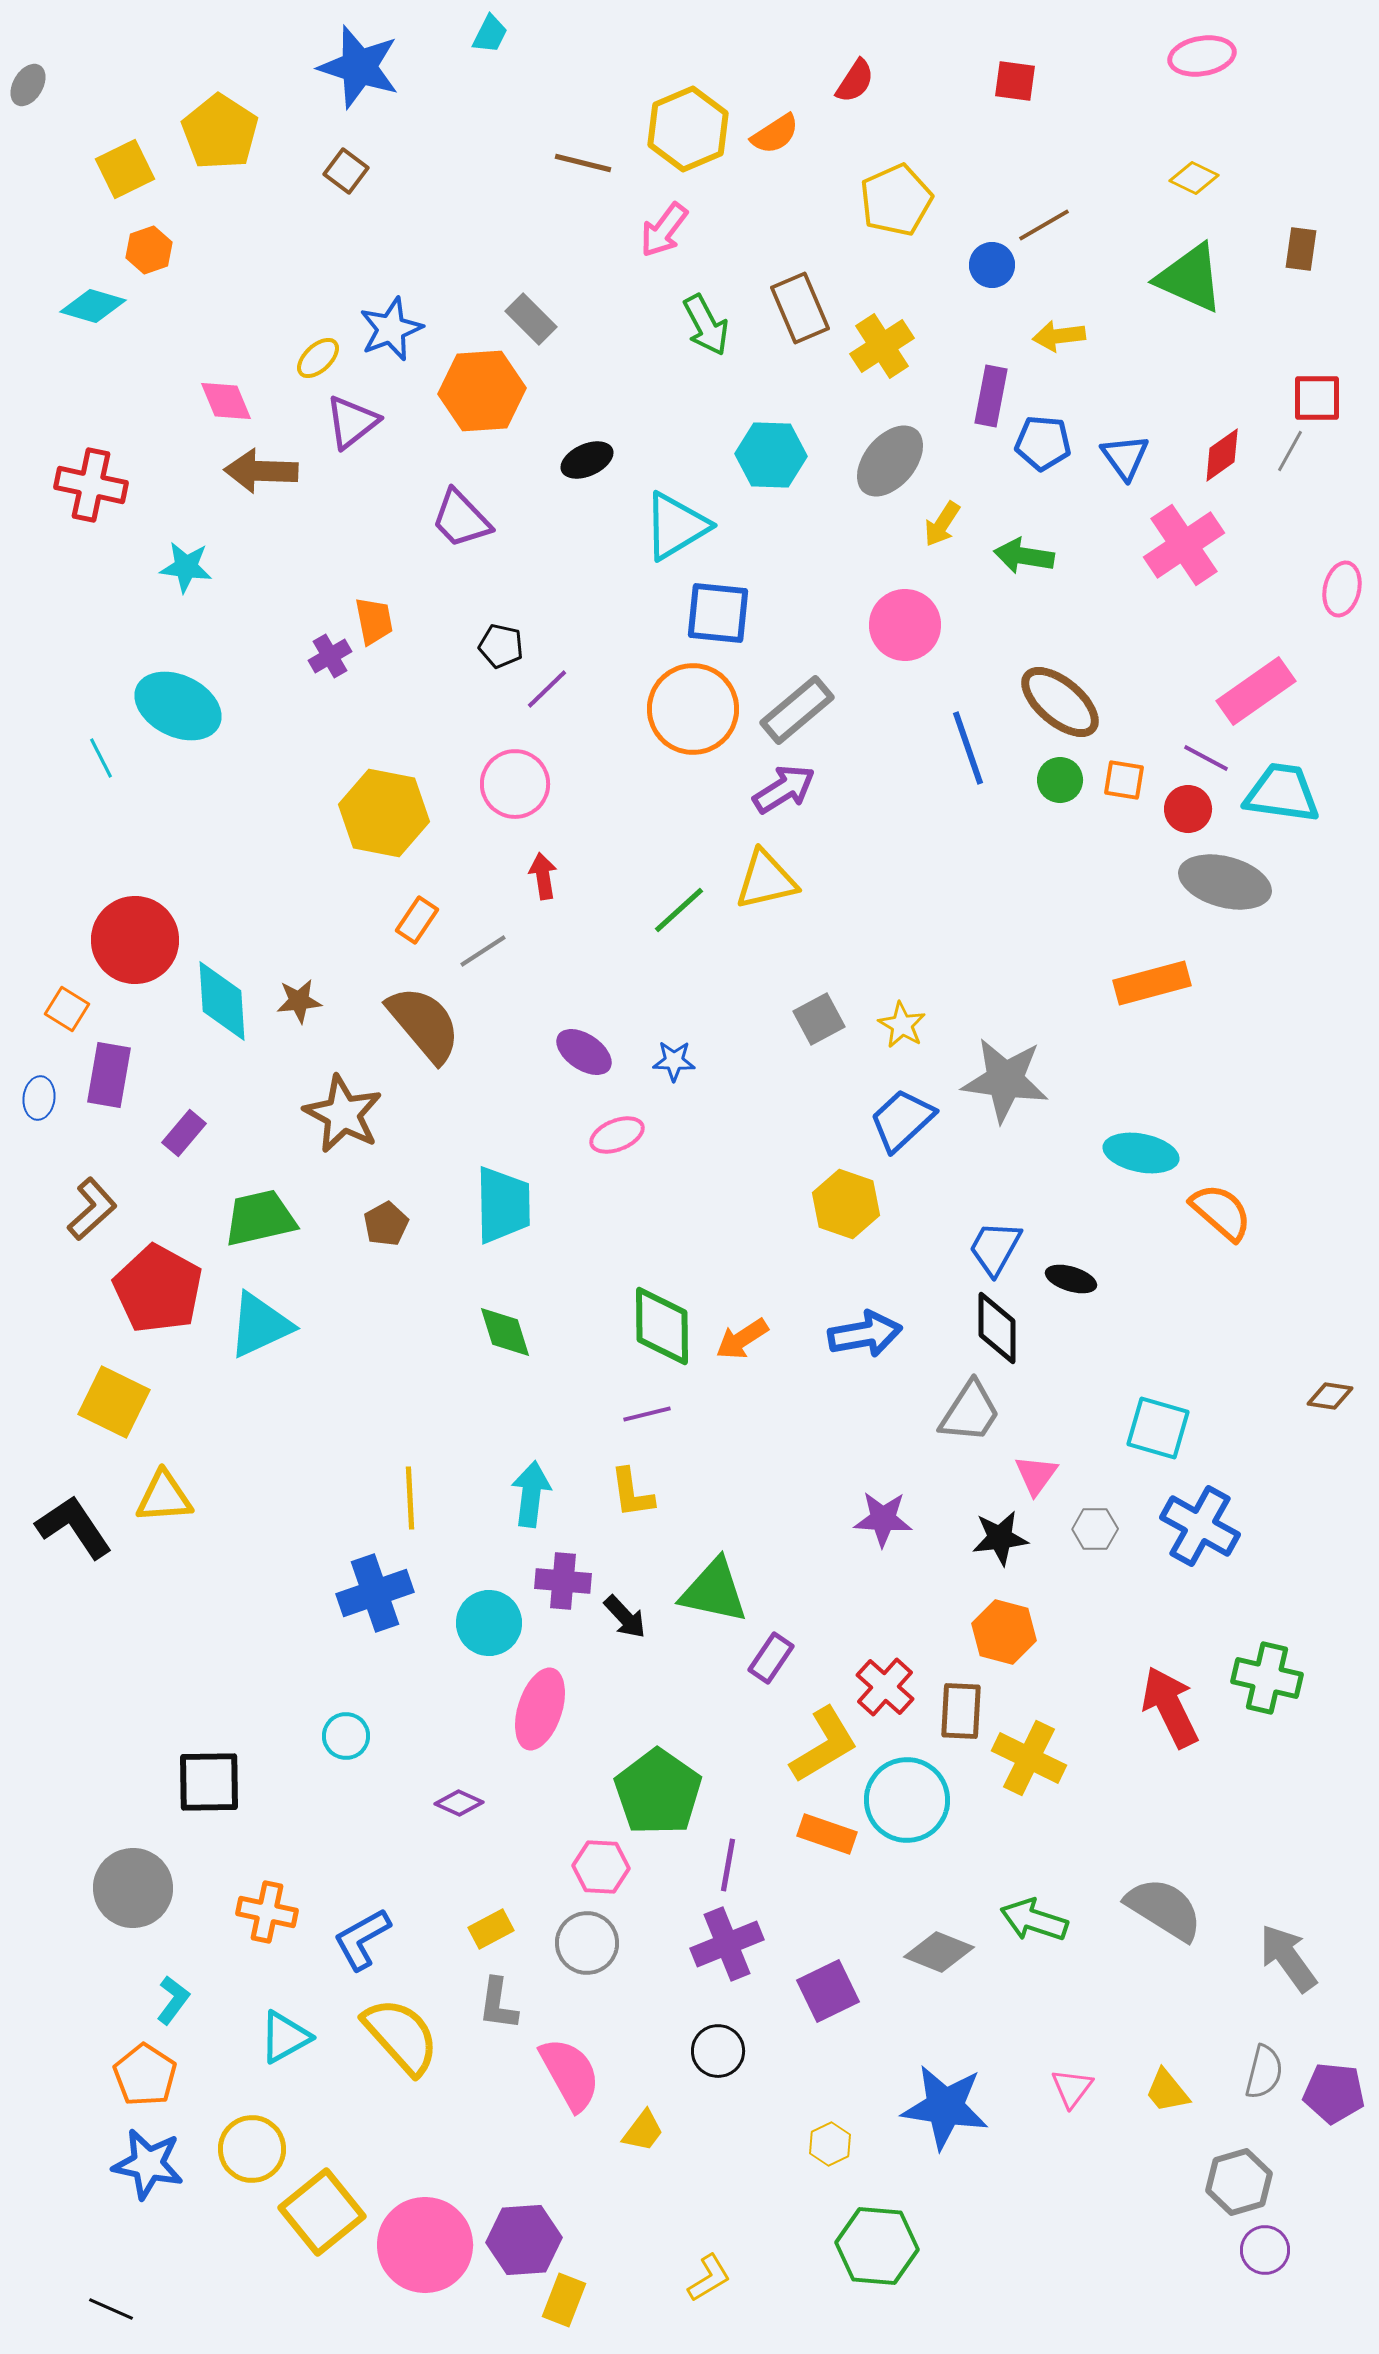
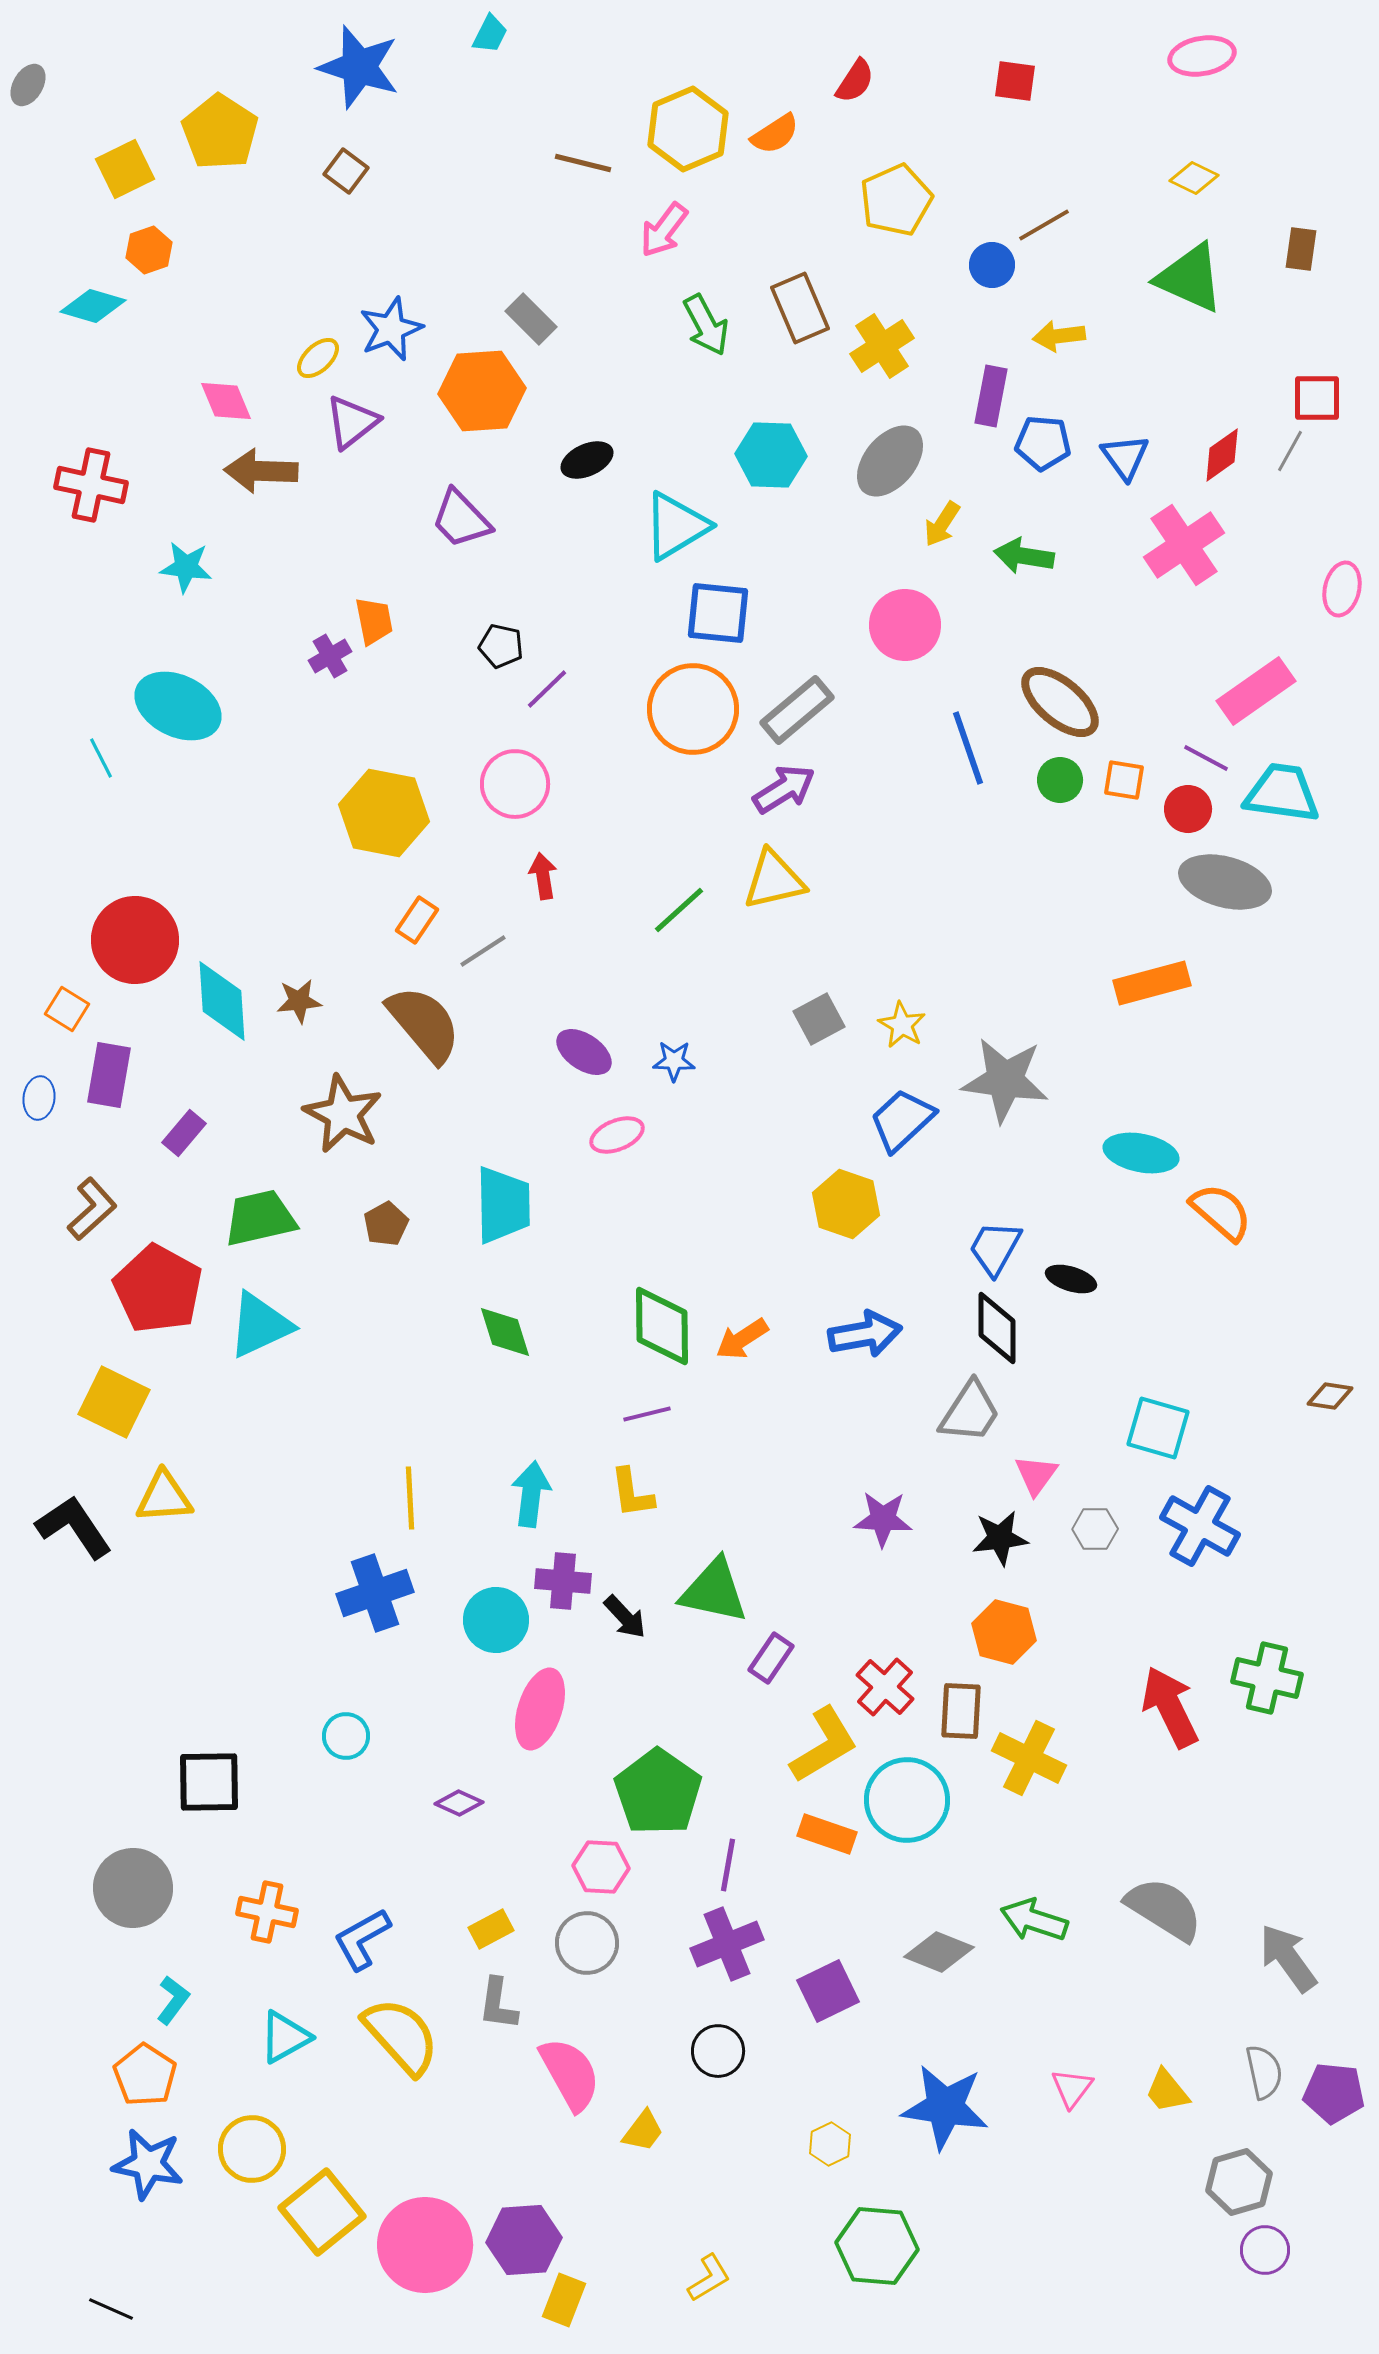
yellow triangle at (766, 880): moved 8 px right
cyan circle at (489, 1623): moved 7 px right, 3 px up
gray semicircle at (1264, 2072): rotated 26 degrees counterclockwise
